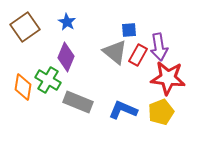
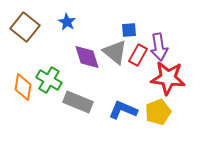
brown square: rotated 16 degrees counterclockwise
purple diamond: moved 21 px right; rotated 40 degrees counterclockwise
green cross: moved 1 px right
yellow pentagon: moved 3 px left
